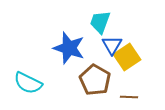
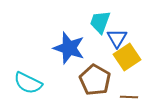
blue triangle: moved 5 px right, 7 px up
